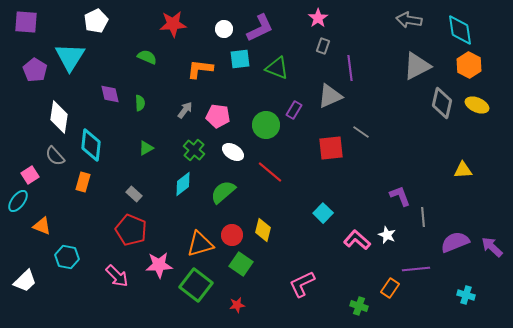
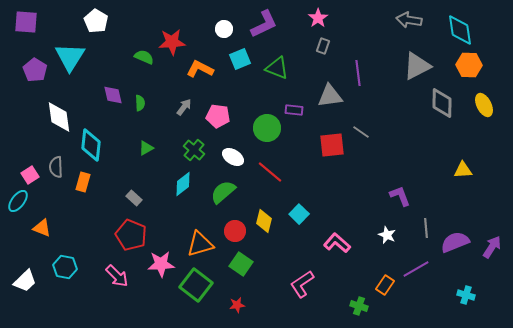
white pentagon at (96, 21): rotated 15 degrees counterclockwise
red star at (173, 24): moved 1 px left, 18 px down
purple L-shape at (260, 28): moved 4 px right, 4 px up
green semicircle at (147, 57): moved 3 px left
cyan square at (240, 59): rotated 15 degrees counterclockwise
orange hexagon at (469, 65): rotated 25 degrees counterclockwise
purple line at (350, 68): moved 8 px right, 5 px down
orange L-shape at (200, 69): rotated 20 degrees clockwise
purple diamond at (110, 94): moved 3 px right, 1 px down
gray triangle at (330, 96): rotated 16 degrees clockwise
gray diamond at (442, 103): rotated 12 degrees counterclockwise
yellow ellipse at (477, 105): moved 7 px right; rotated 40 degrees clockwise
gray arrow at (185, 110): moved 1 px left, 3 px up
purple rectangle at (294, 110): rotated 66 degrees clockwise
white diamond at (59, 117): rotated 16 degrees counterclockwise
green circle at (266, 125): moved 1 px right, 3 px down
red square at (331, 148): moved 1 px right, 3 px up
white ellipse at (233, 152): moved 5 px down
gray semicircle at (55, 156): moved 1 px right, 11 px down; rotated 40 degrees clockwise
gray rectangle at (134, 194): moved 4 px down
cyan square at (323, 213): moved 24 px left, 1 px down
gray line at (423, 217): moved 3 px right, 11 px down
orange triangle at (42, 226): moved 2 px down
red pentagon at (131, 230): moved 5 px down
yellow diamond at (263, 230): moved 1 px right, 9 px up
red circle at (232, 235): moved 3 px right, 4 px up
pink L-shape at (357, 240): moved 20 px left, 3 px down
purple arrow at (492, 247): rotated 80 degrees clockwise
cyan hexagon at (67, 257): moved 2 px left, 10 px down
pink star at (159, 265): moved 2 px right, 1 px up
purple line at (416, 269): rotated 24 degrees counterclockwise
pink L-shape at (302, 284): rotated 8 degrees counterclockwise
orange rectangle at (390, 288): moved 5 px left, 3 px up
